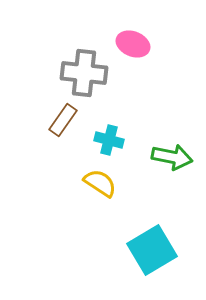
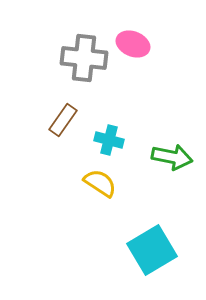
gray cross: moved 15 px up
